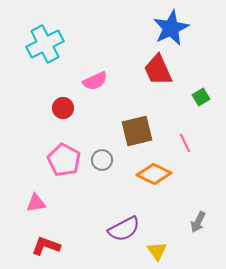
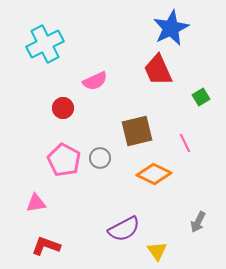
gray circle: moved 2 px left, 2 px up
